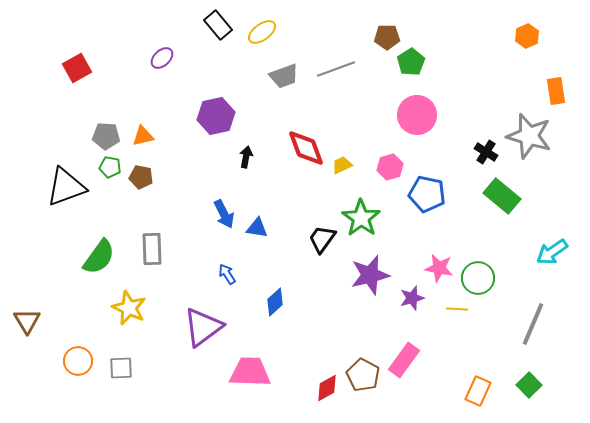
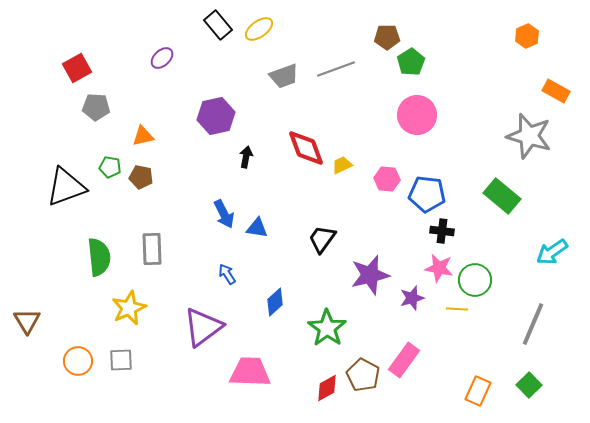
yellow ellipse at (262, 32): moved 3 px left, 3 px up
orange rectangle at (556, 91): rotated 52 degrees counterclockwise
gray pentagon at (106, 136): moved 10 px left, 29 px up
black cross at (486, 152): moved 44 px left, 79 px down; rotated 25 degrees counterclockwise
pink hexagon at (390, 167): moved 3 px left, 12 px down; rotated 20 degrees clockwise
blue pentagon at (427, 194): rotated 6 degrees counterclockwise
green star at (361, 218): moved 34 px left, 110 px down
green semicircle at (99, 257): rotated 42 degrees counterclockwise
green circle at (478, 278): moved 3 px left, 2 px down
yellow star at (129, 308): rotated 24 degrees clockwise
gray square at (121, 368): moved 8 px up
